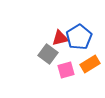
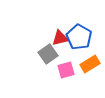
blue pentagon: rotated 10 degrees counterclockwise
gray square: rotated 18 degrees clockwise
